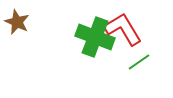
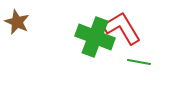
red L-shape: moved 1 px left, 1 px up
green line: rotated 45 degrees clockwise
